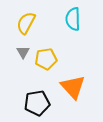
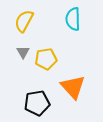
yellow semicircle: moved 2 px left, 2 px up
